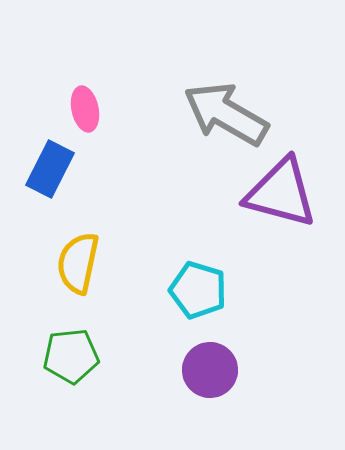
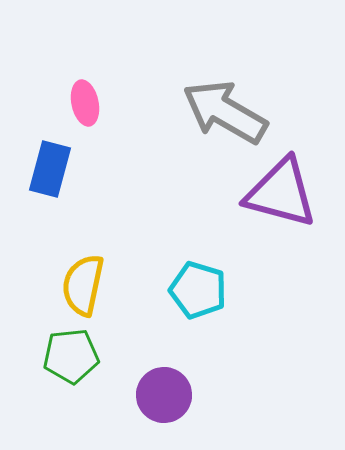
pink ellipse: moved 6 px up
gray arrow: moved 1 px left, 2 px up
blue rectangle: rotated 12 degrees counterclockwise
yellow semicircle: moved 5 px right, 22 px down
purple circle: moved 46 px left, 25 px down
